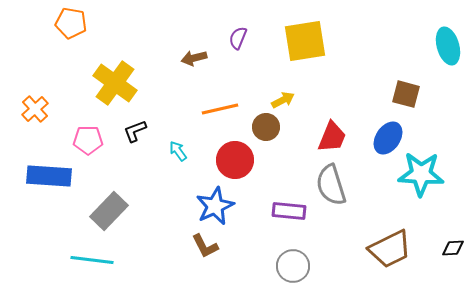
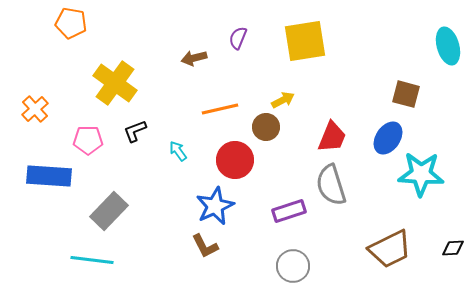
purple rectangle: rotated 24 degrees counterclockwise
